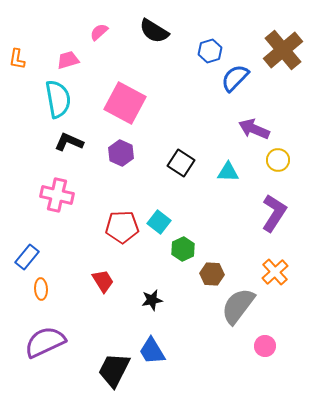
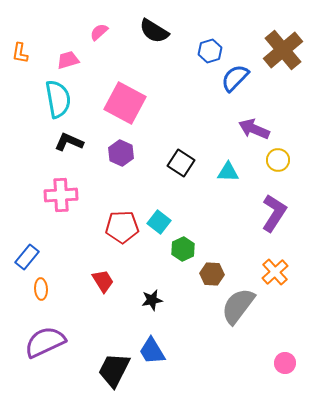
orange L-shape: moved 3 px right, 6 px up
pink cross: moved 4 px right; rotated 16 degrees counterclockwise
pink circle: moved 20 px right, 17 px down
